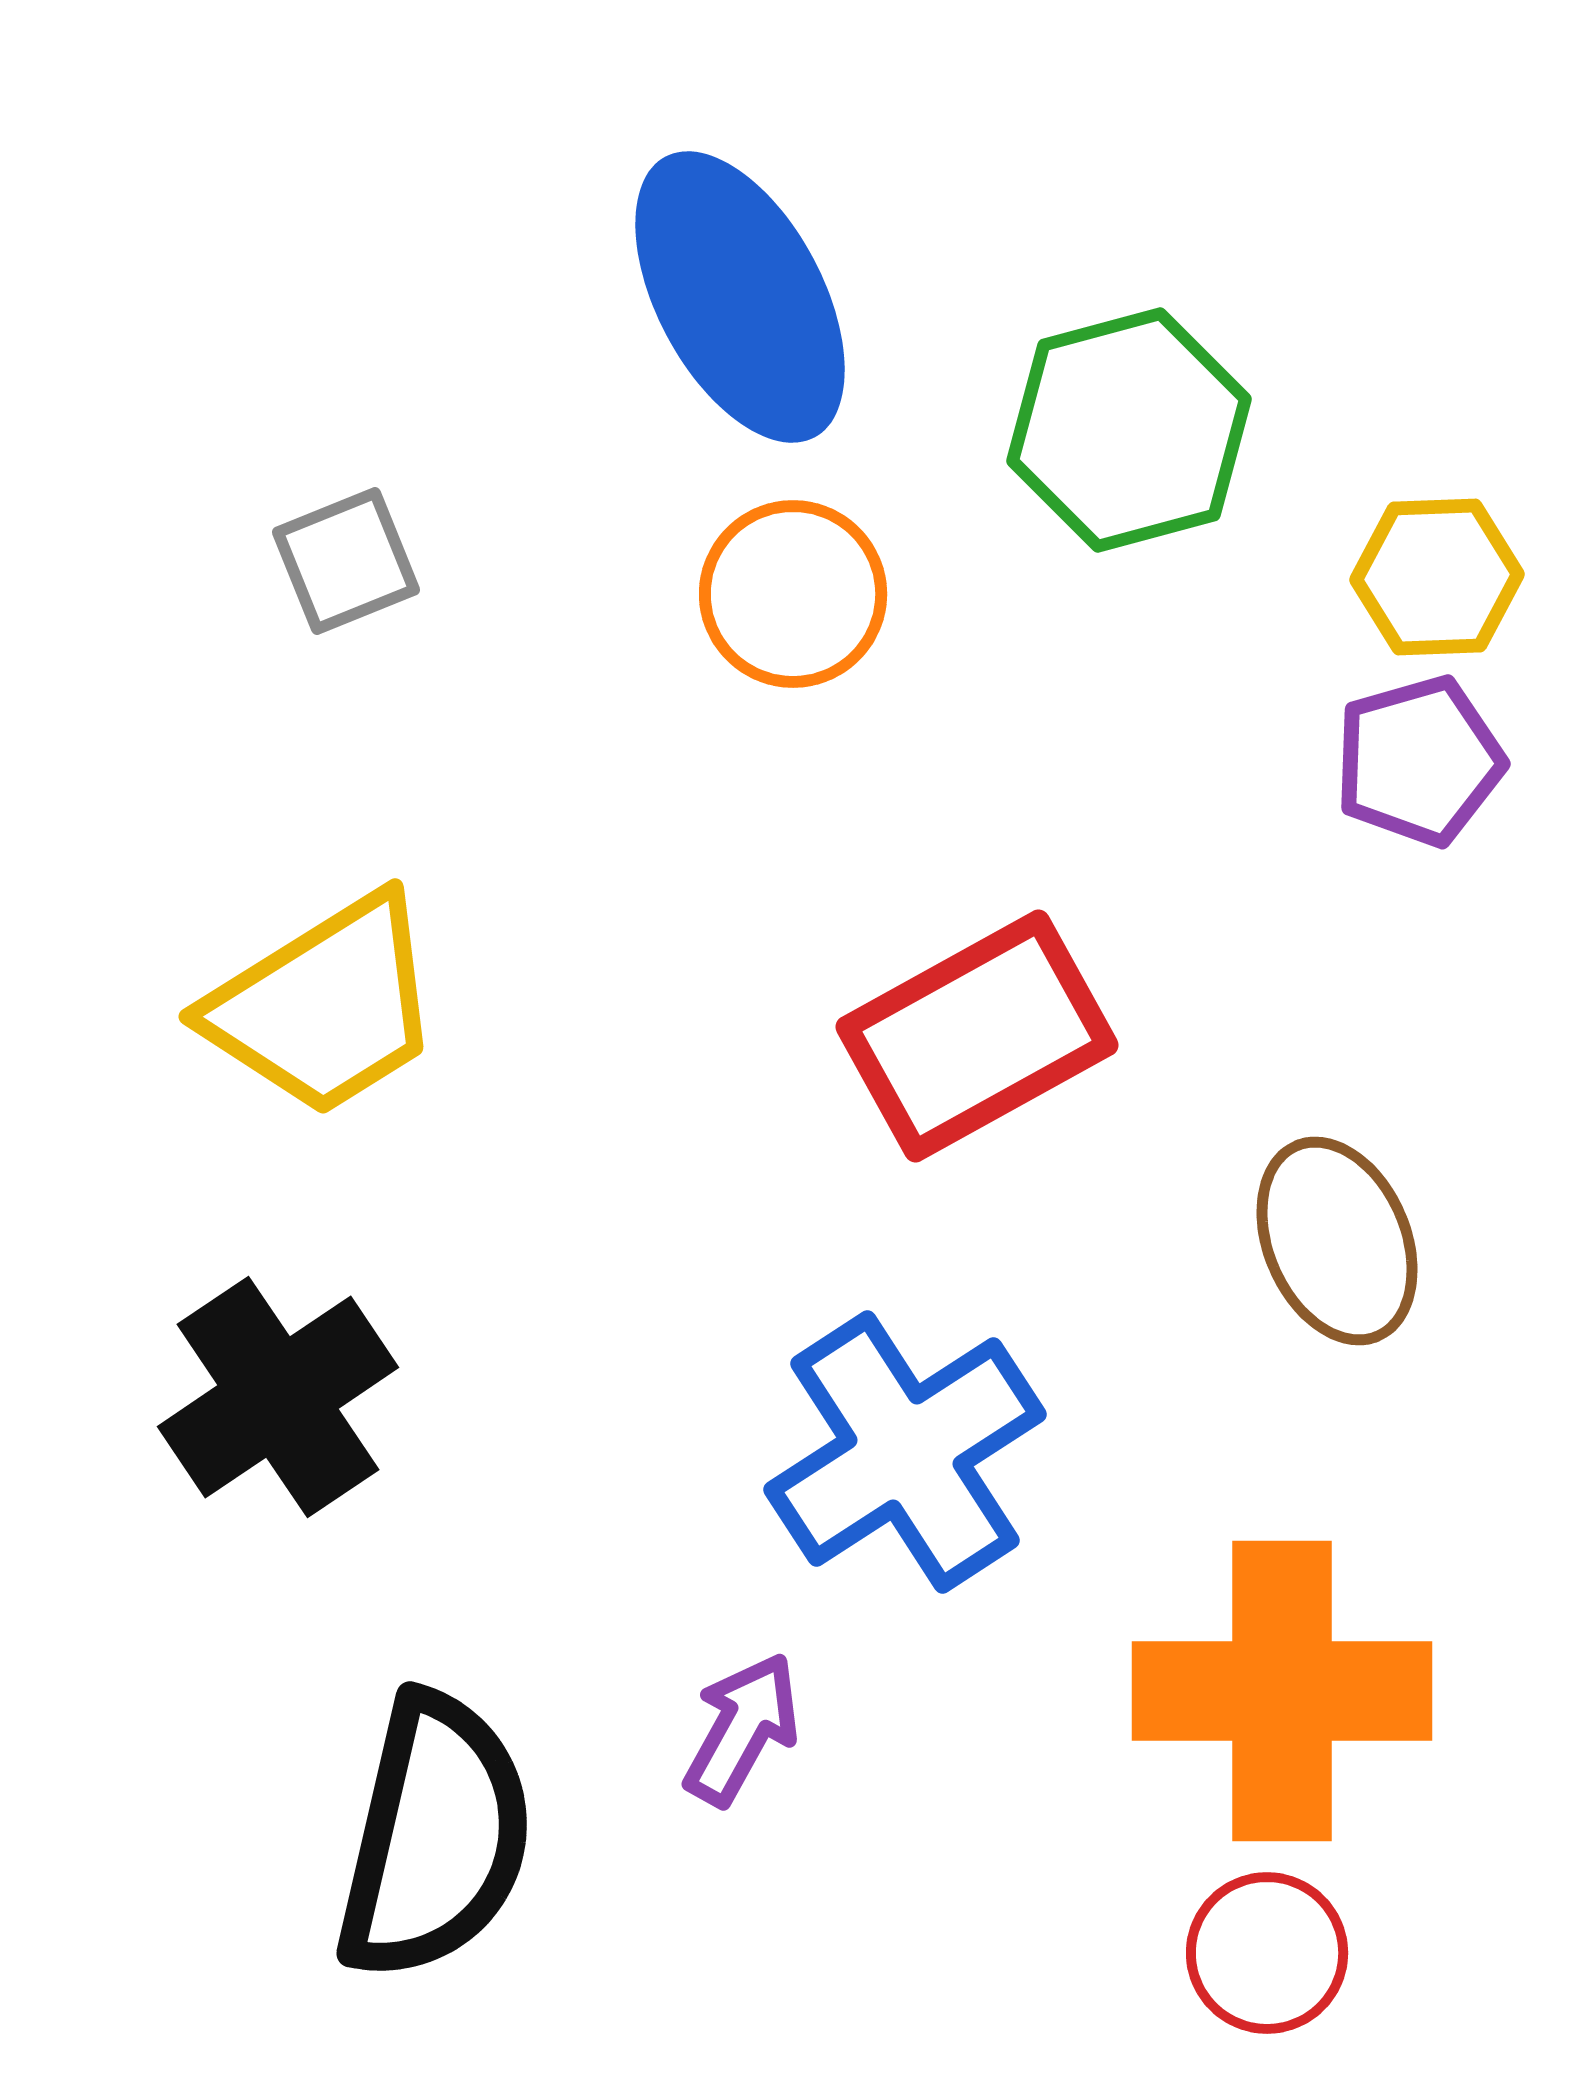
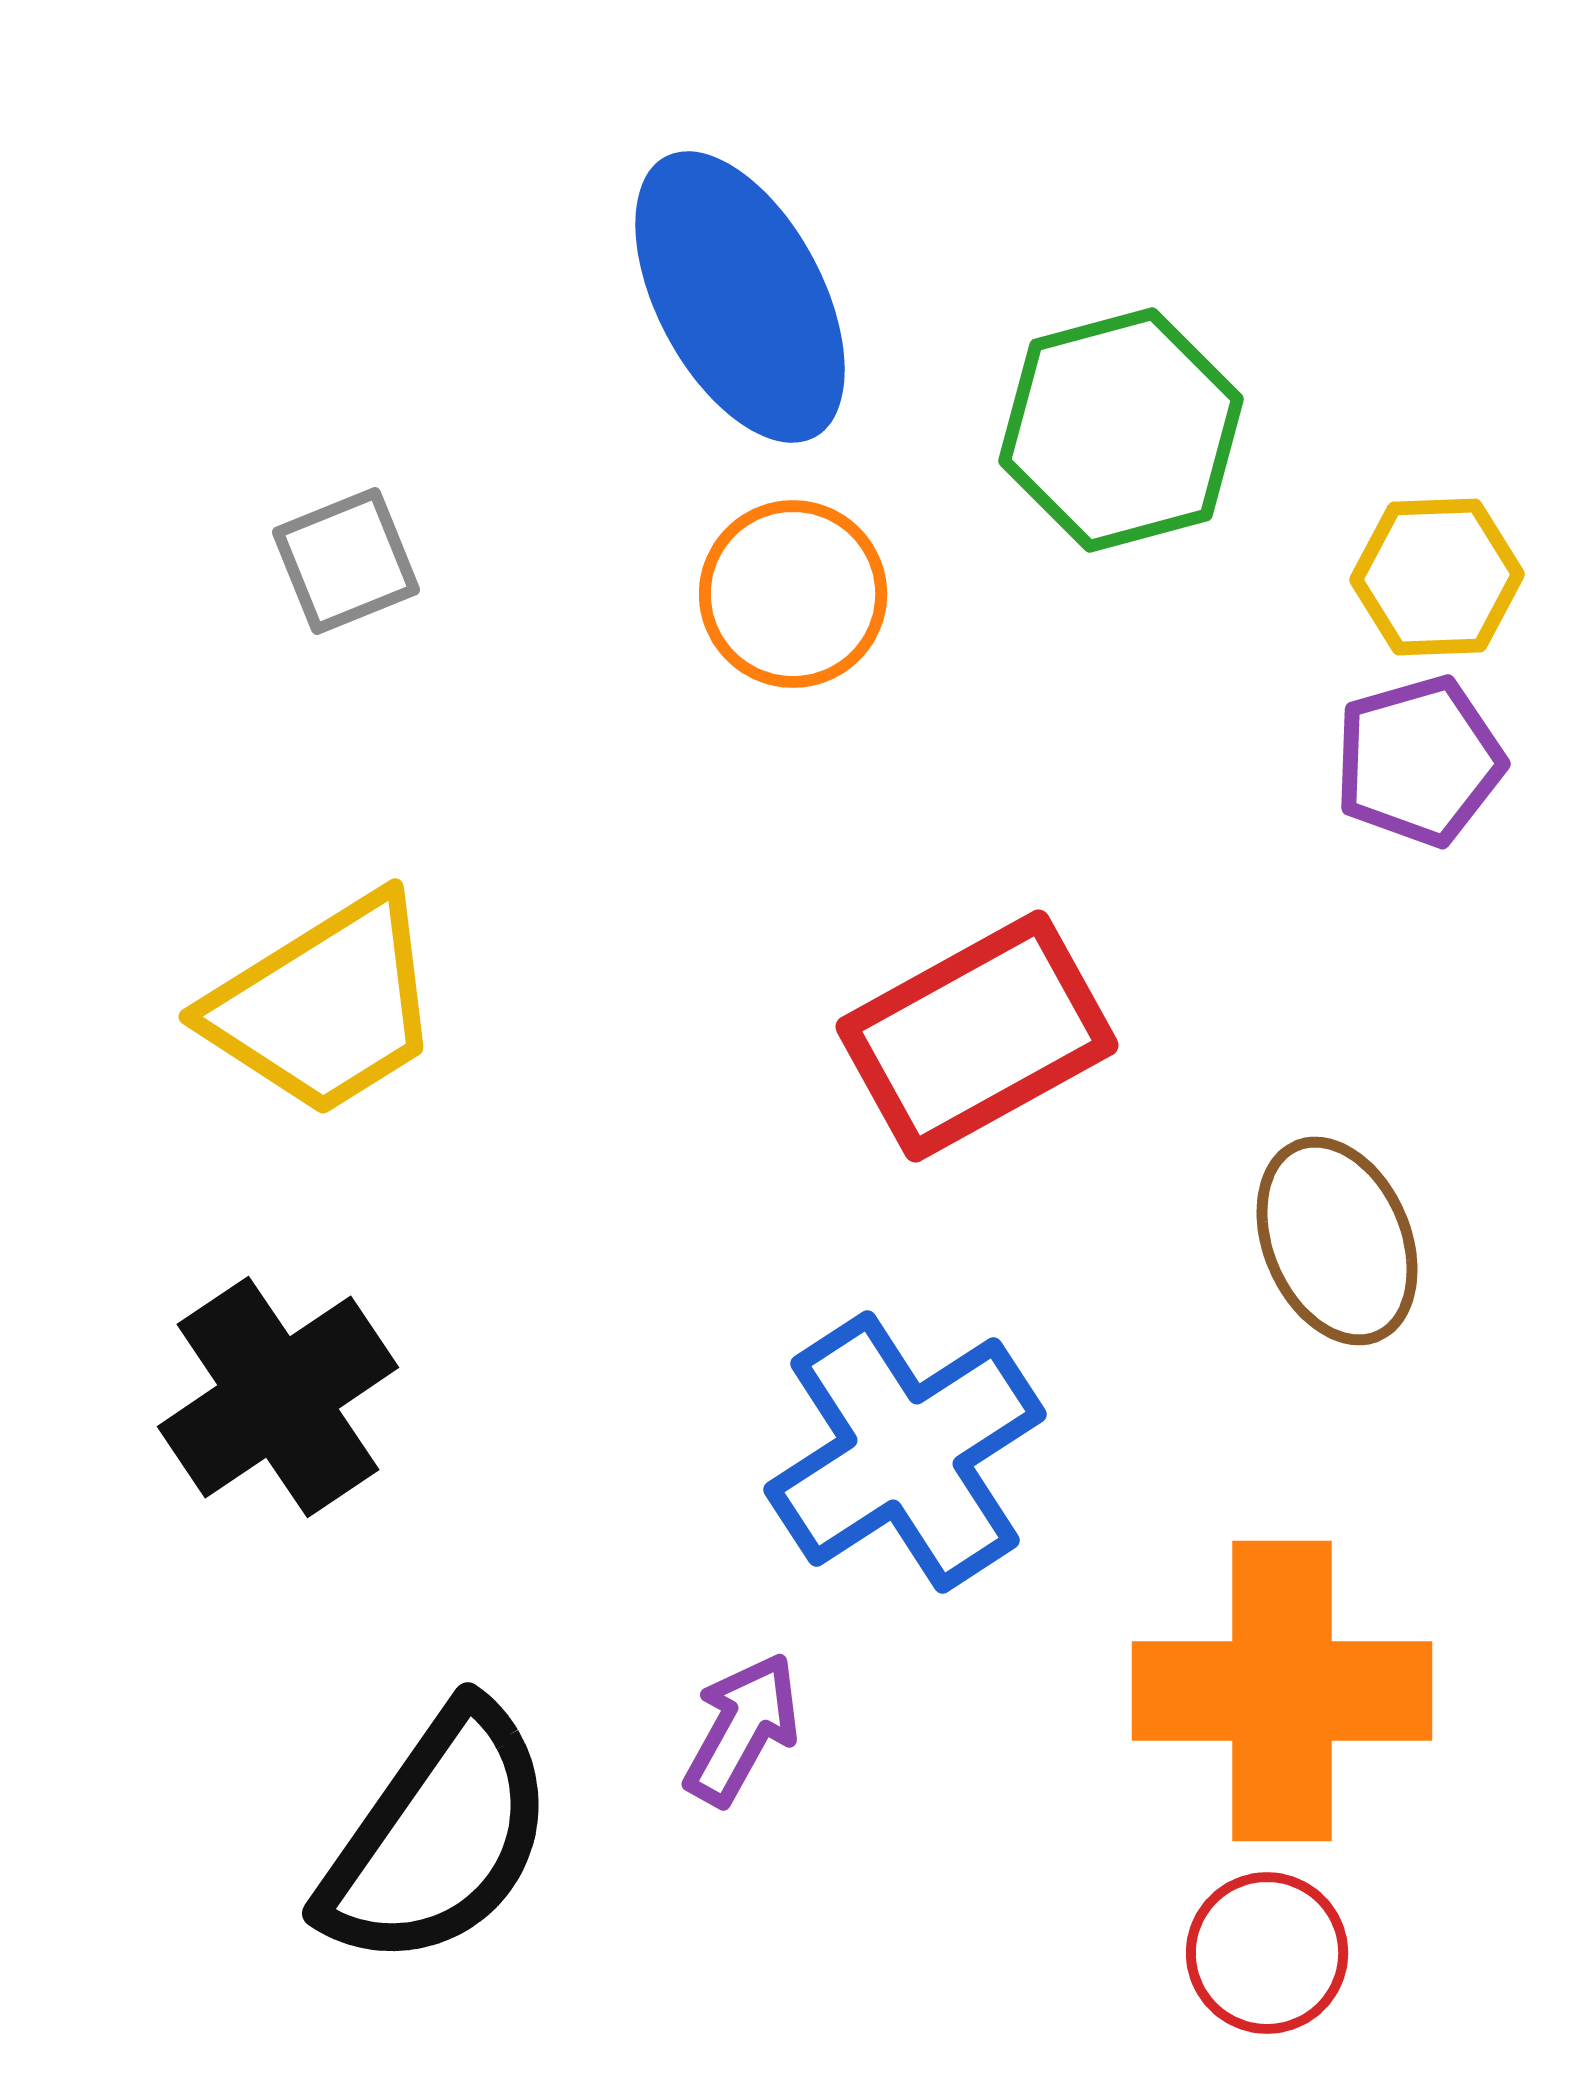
green hexagon: moved 8 px left
black semicircle: moved 3 px right; rotated 22 degrees clockwise
